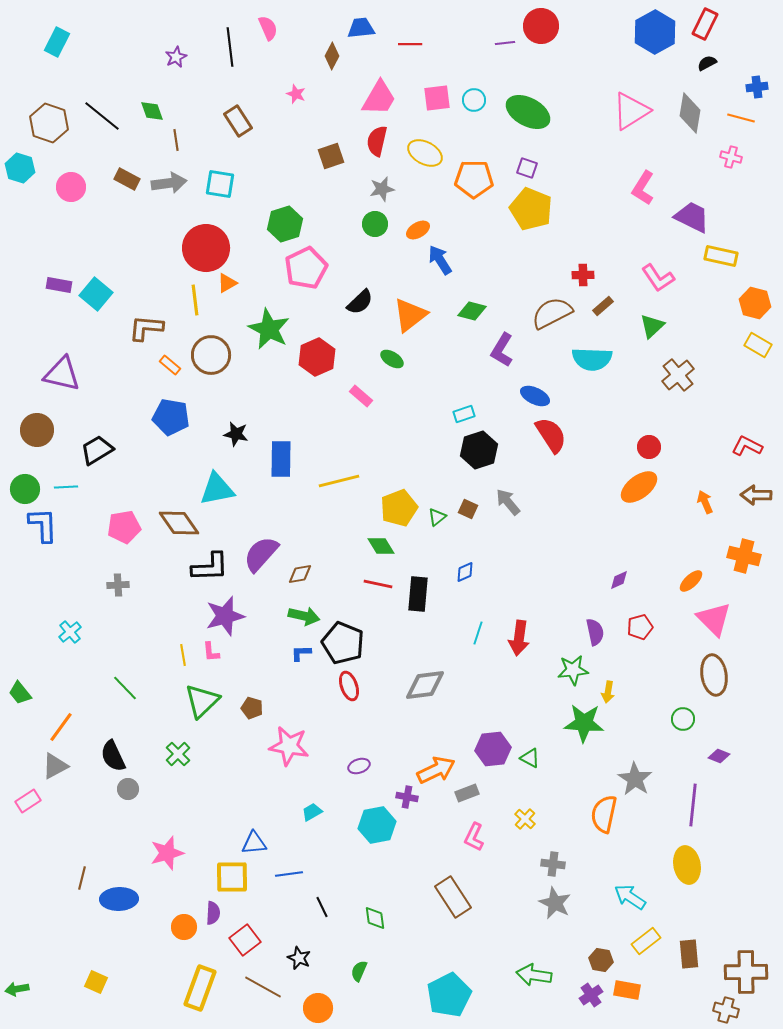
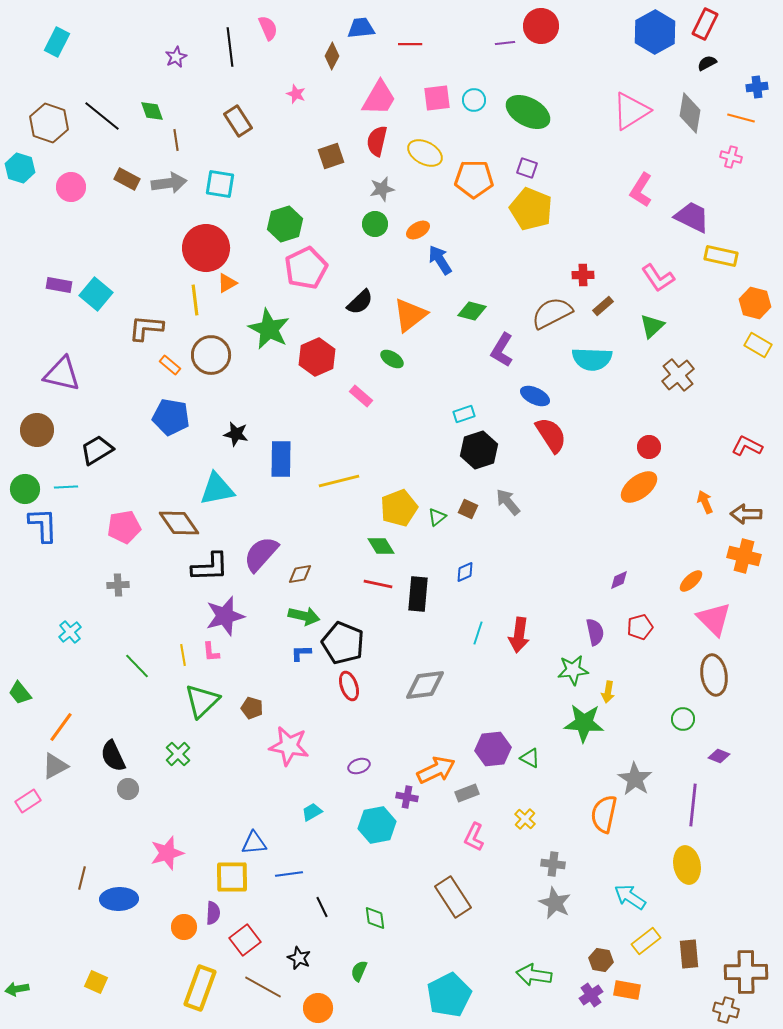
pink L-shape at (643, 188): moved 2 px left, 2 px down
brown arrow at (756, 495): moved 10 px left, 19 px down
red arrow at (519, 638): moved 3 px up
green line at (125, 688): moved 12 px right, 22 px up
